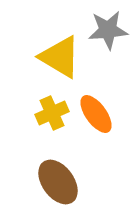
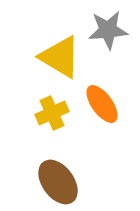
orange ellipse: moved 6 px right, 10 px up
